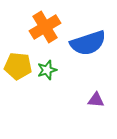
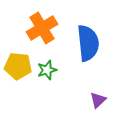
orange cross: moved 3 px left, 1 px down
blue semicircle: rotated 78 degrees counterclockwise
purple triangle: moved 2 px right; rotated 48 degrees counterclockwise
